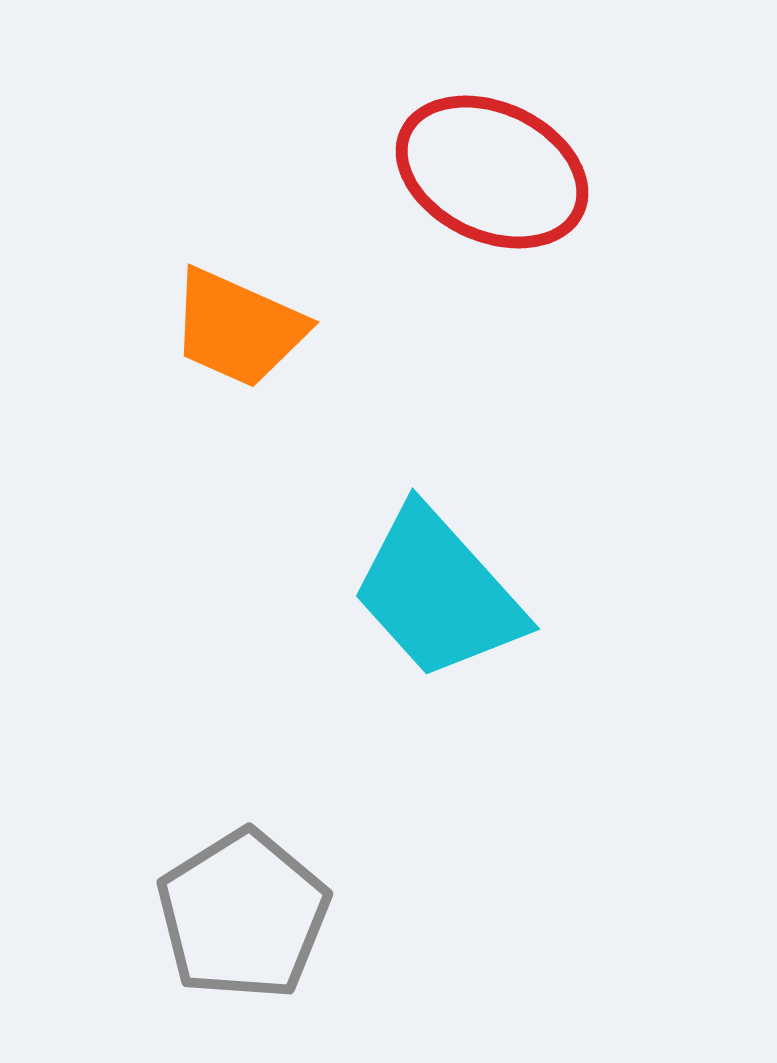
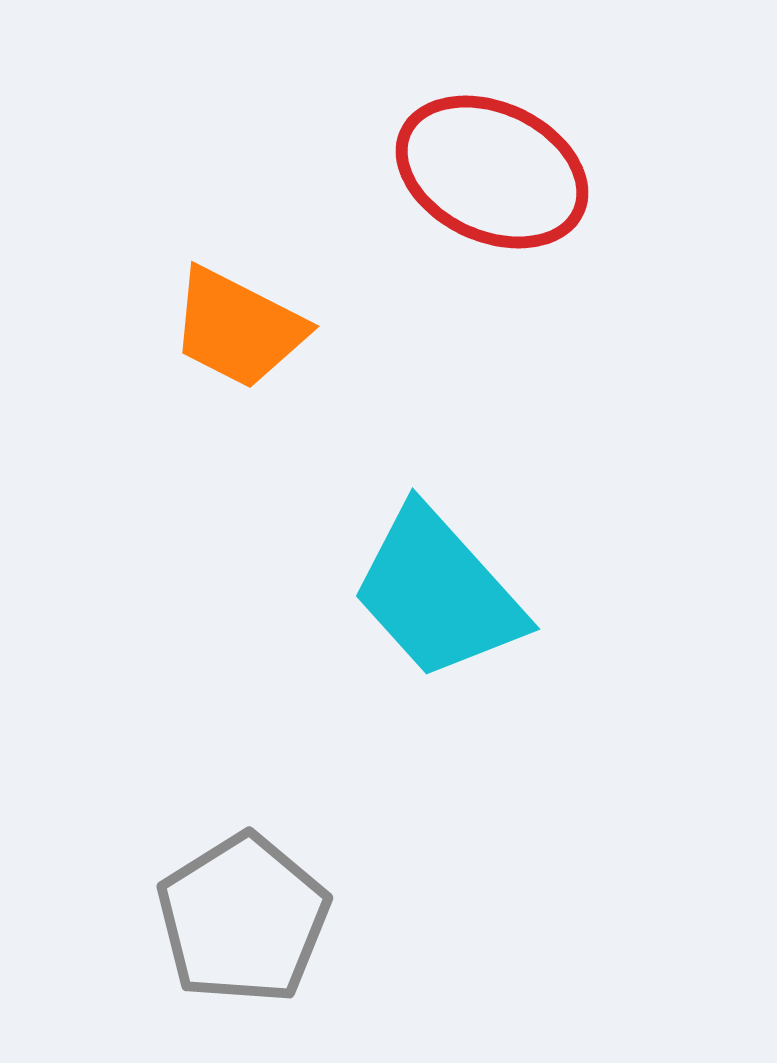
orange trapezoid: rotated 3 degrees clockwise
gray pentagon: moved 4 px down
